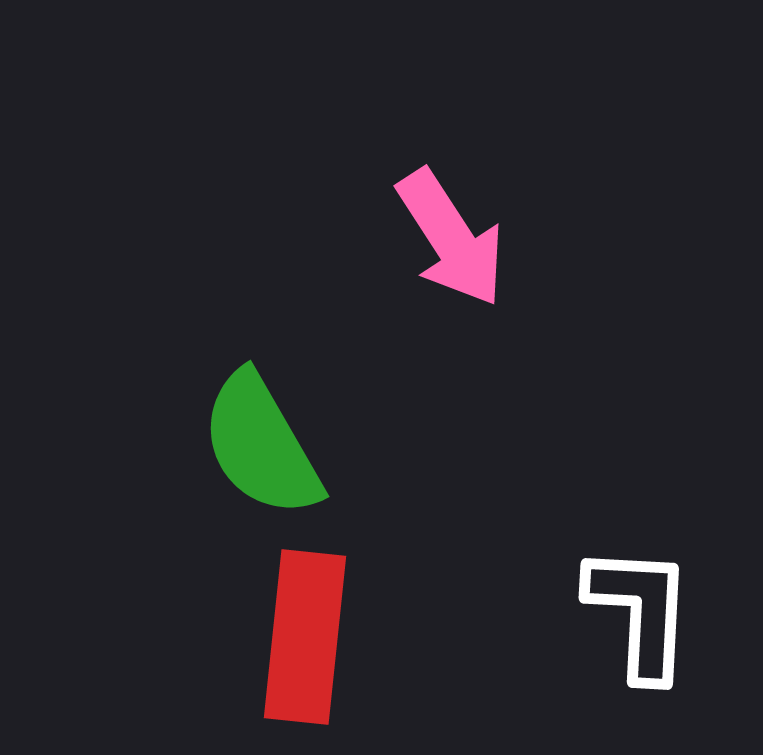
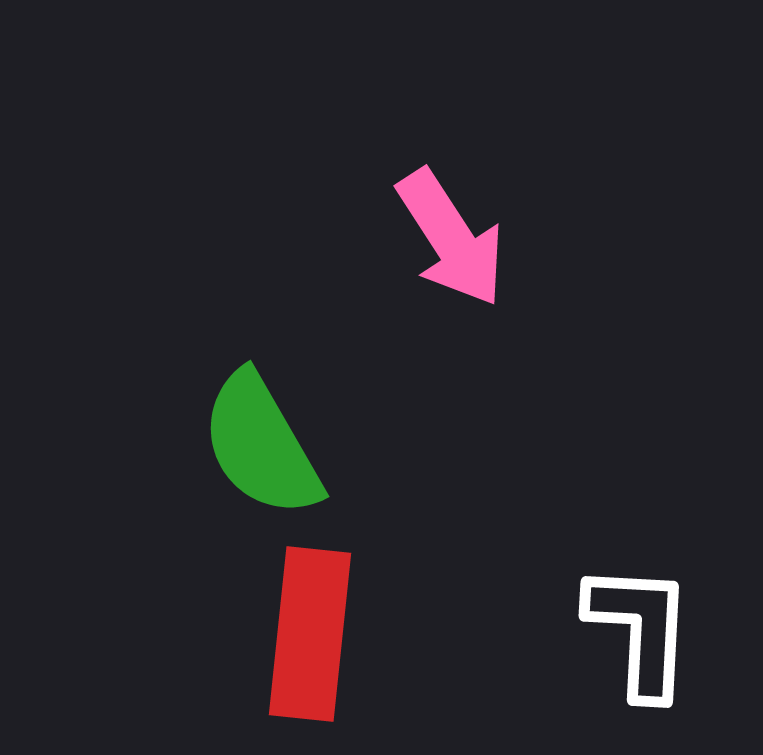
white L-shape: moved 18 px down
red rectangle: moved 5 px right, 3 px up
